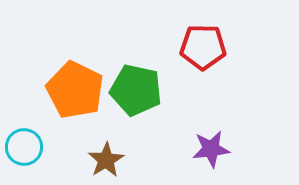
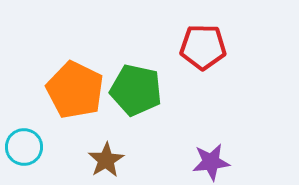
purple star: moved 13 px down
